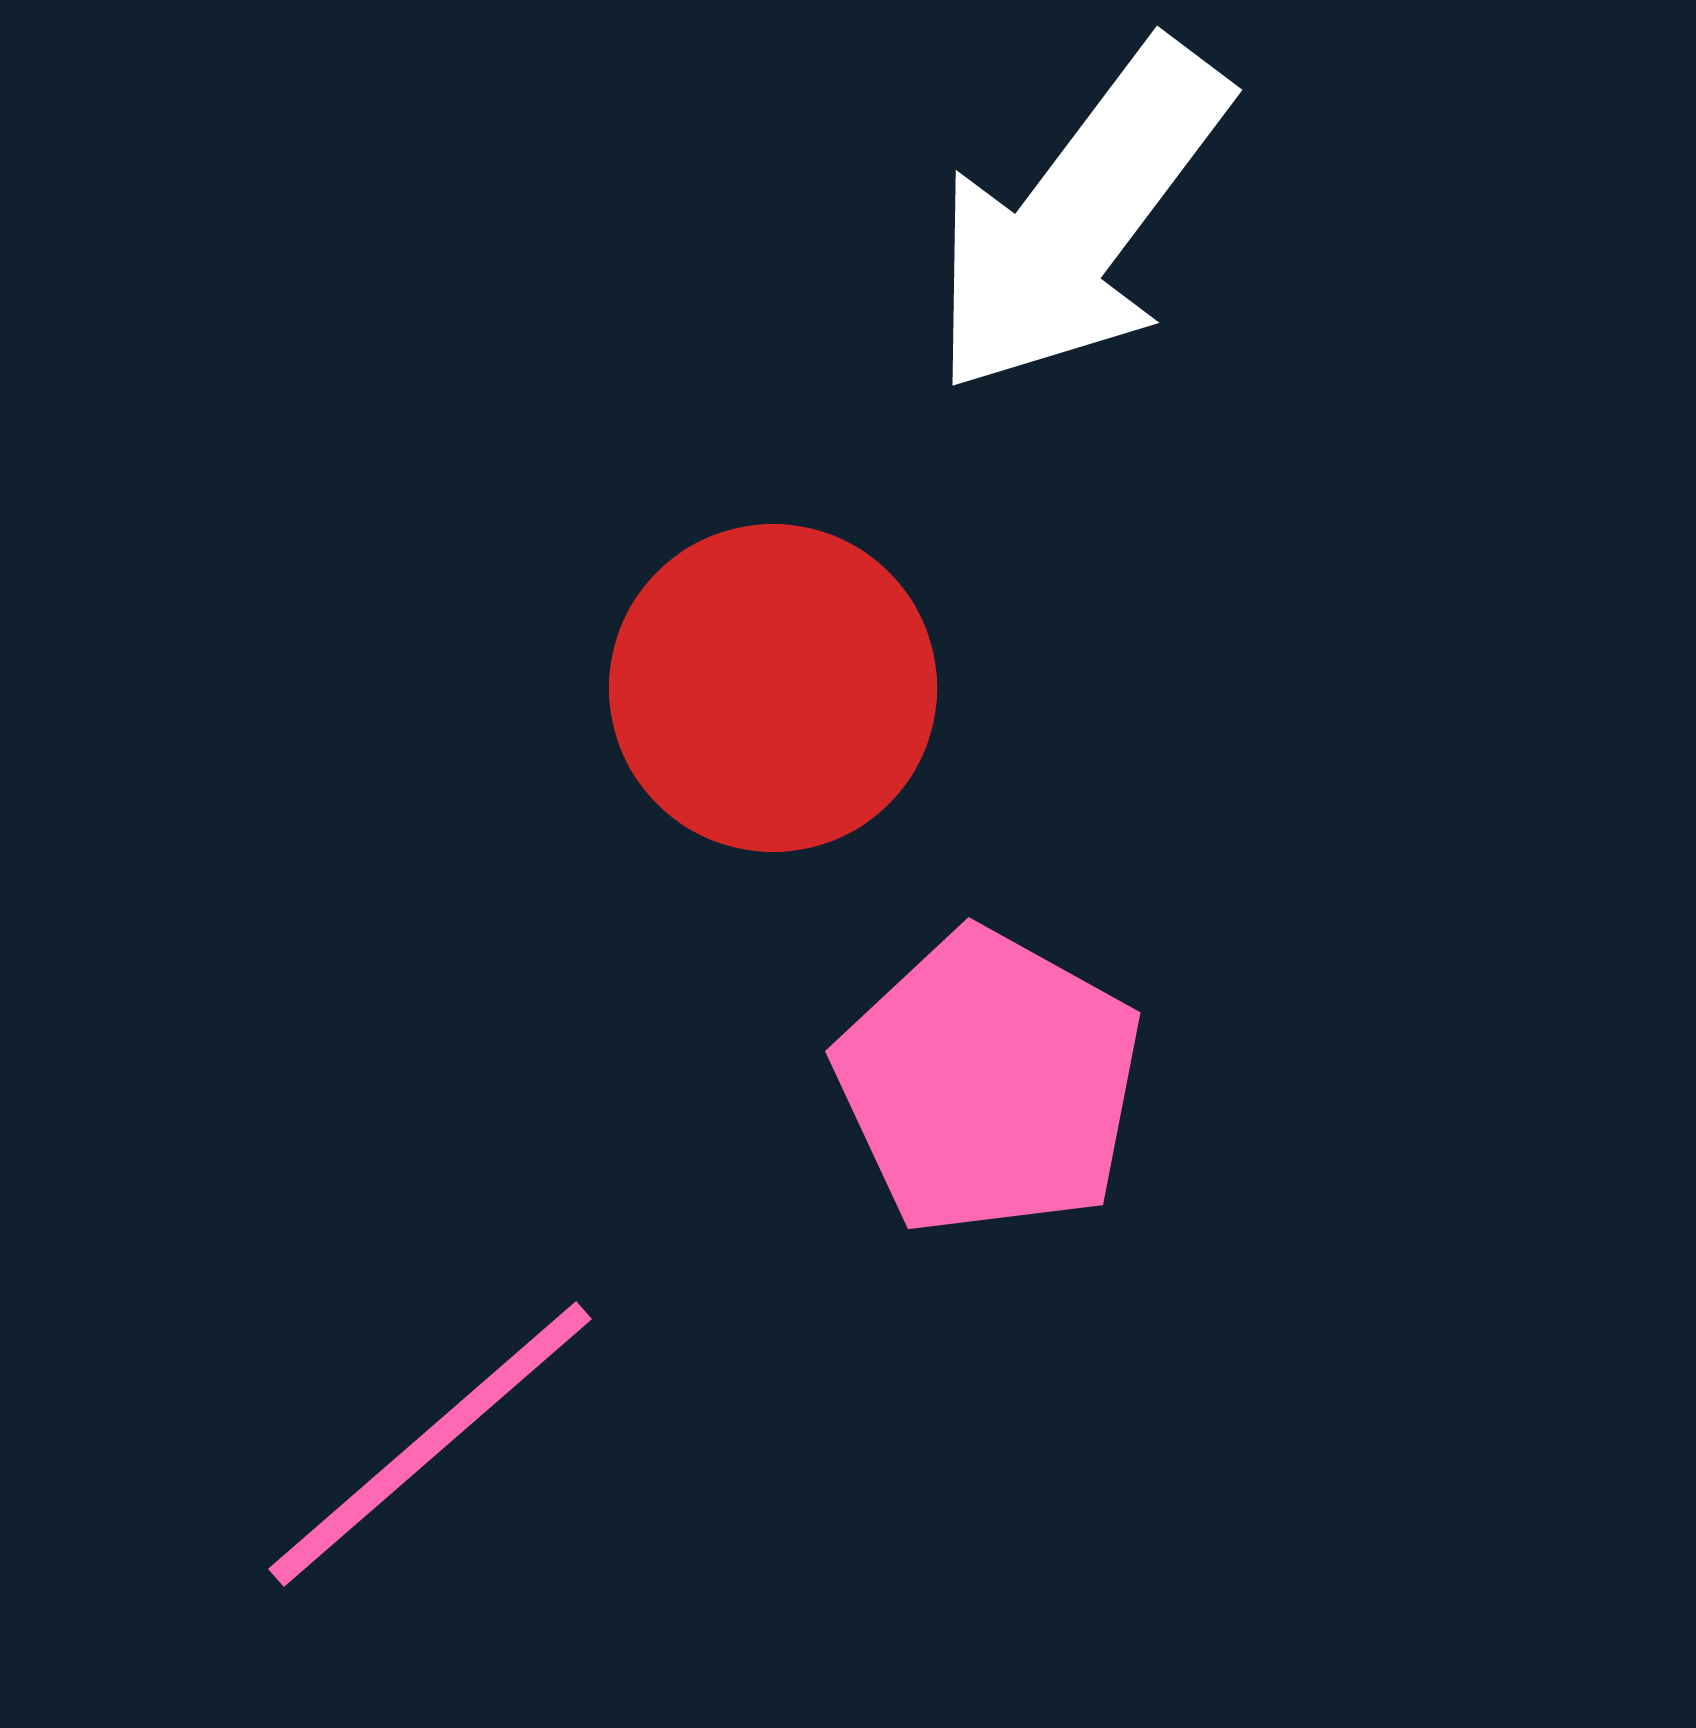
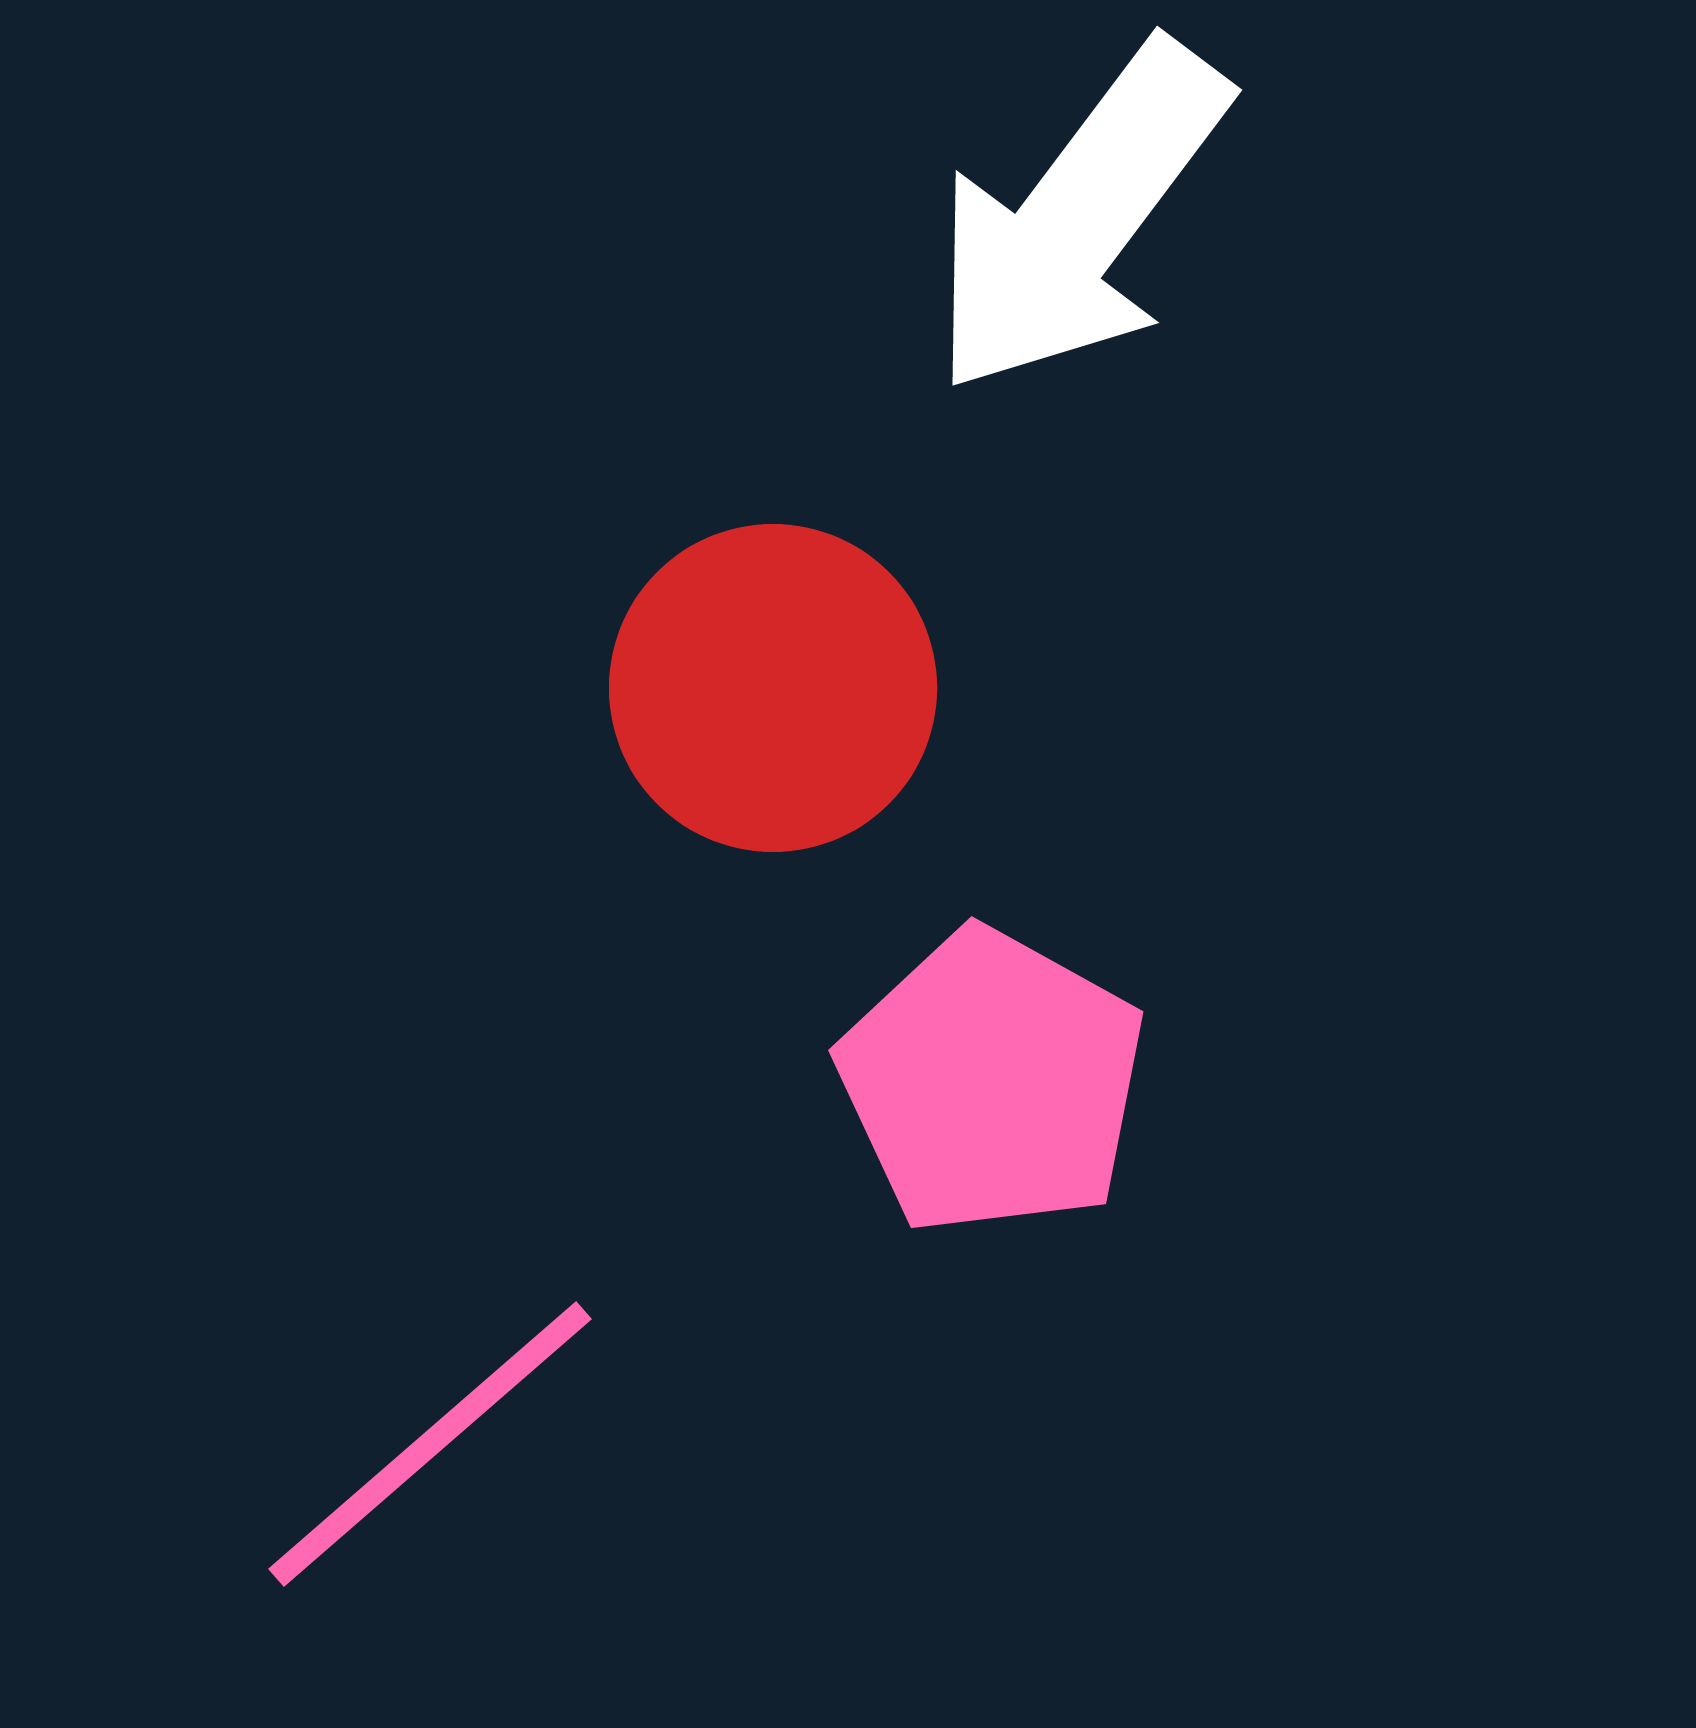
pink pentagon: moved 3 px right, 1 px up
